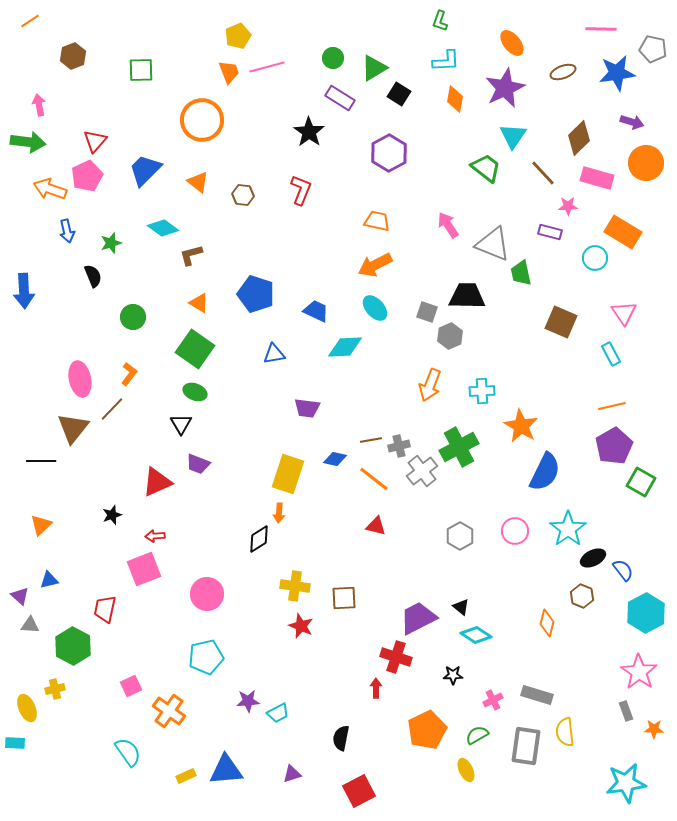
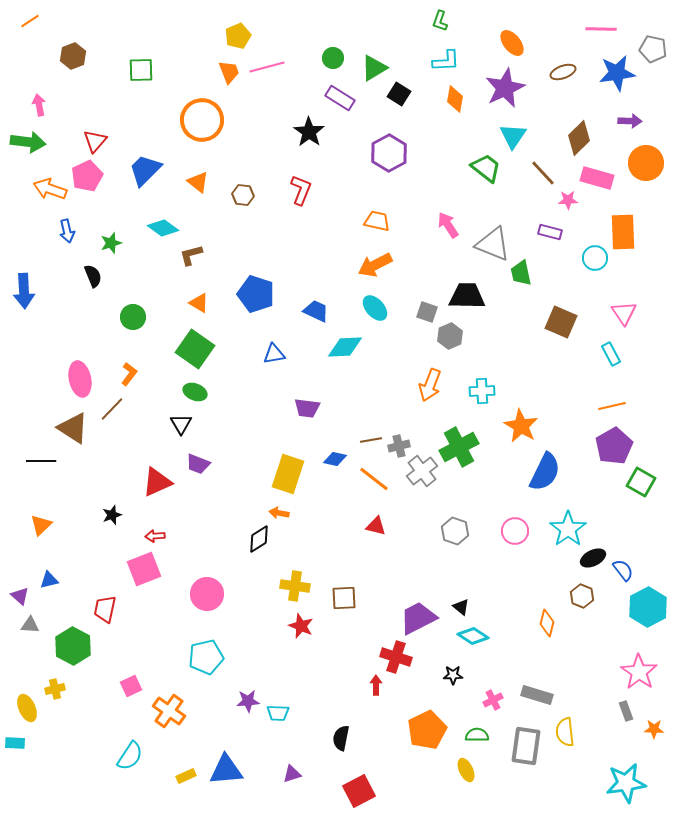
purple arrow at (632, 122): moved 2 px left, 1 px up; rotated 15 degrees counterclockwise
pink star at (568, 206): moved 6 px up
orange rectangle at (623, 232): rotated 57 degrees clockwise
brown triangle at (73, 428): rotated 36 degrees counterclockwise
orange arrow at (279, 513): rotated 96 degrees clockwise
gray hexagon at (460, 536): moved 5 px left, 5 px up; rotated 12 degrees counterclockwise
cyan hexagon at (646, 613): moved 2 px right, 6 px up
cyan diamond at (476, 635): moved 3 px left, 1 px down
red arrow at (376, 688): moved 3 px up
cyan trapezoid at (278, 713): rotated 30 degrees clockwise
green semicircle at (477, 735): rotated 30 degrees clockwise
cyan semicircle at (128, 752): moved 2 px right, 4 px down; rotated 68 degrees clockwise
